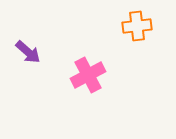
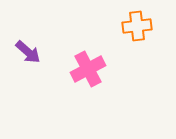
pink cross: moved 6 px up
